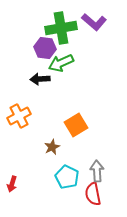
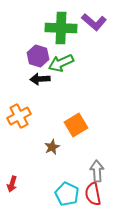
green cross: rotated 12 degrees clockwise
purple hexagon: moved 7 px left, 8 px down; rotated 10 degrees clockwise
cyan pentagon: moved 17 px down
